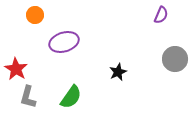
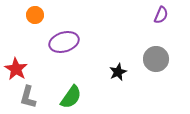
gray circle: moved 19 px left
